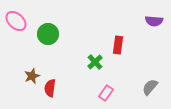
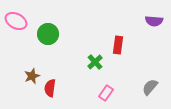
pink ellipse: rotated 15 degrees counterclockwise
